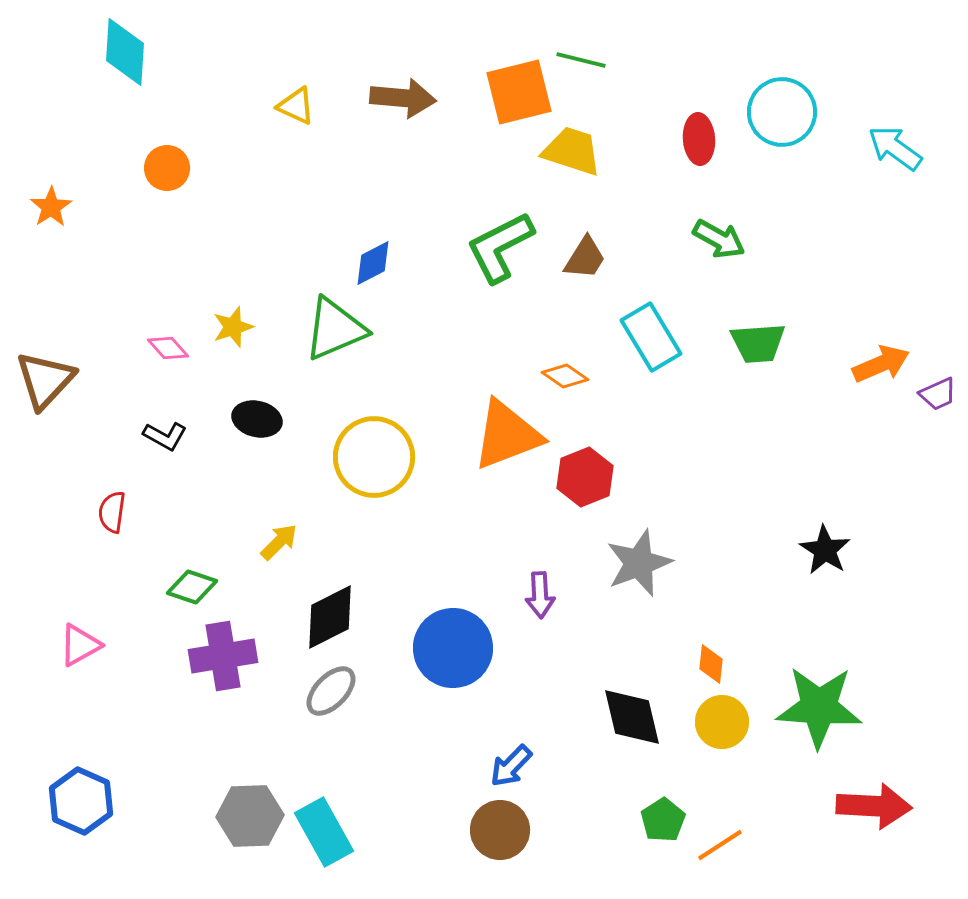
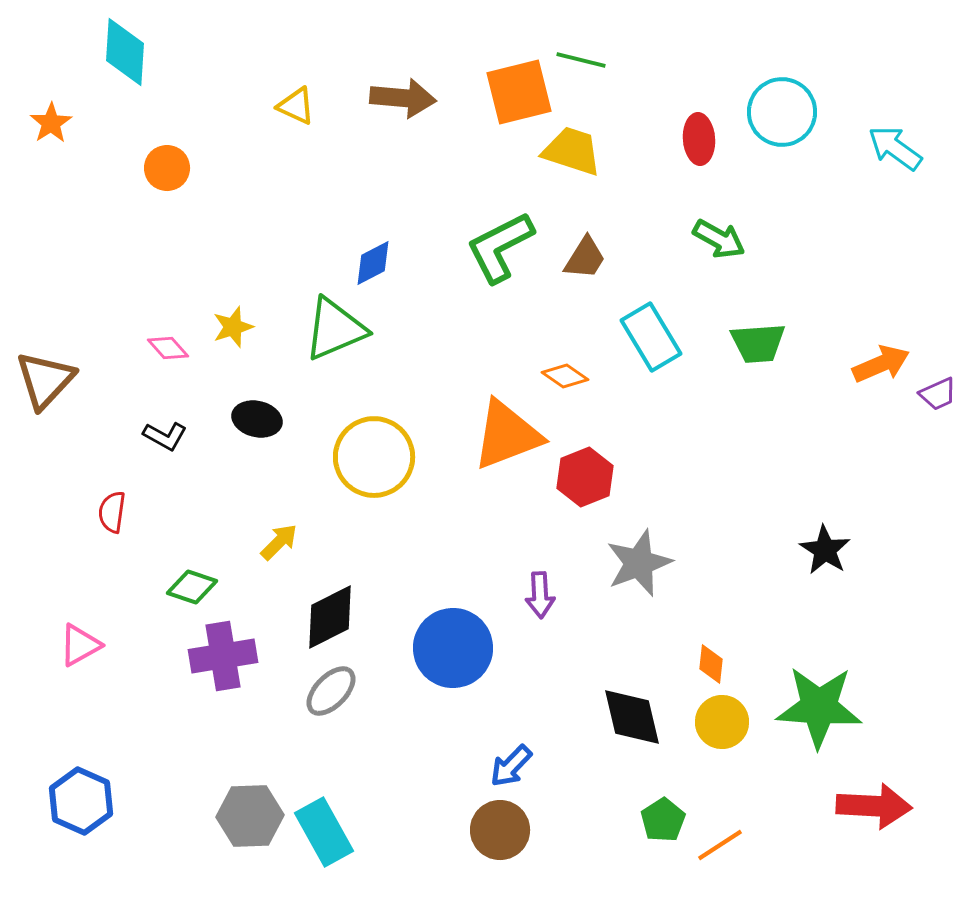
orange star at (51, 207): moved 84 px up
